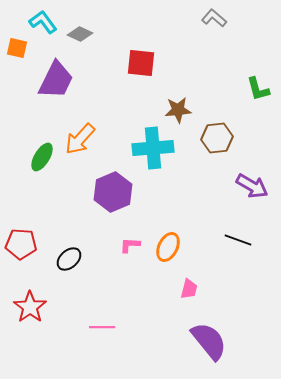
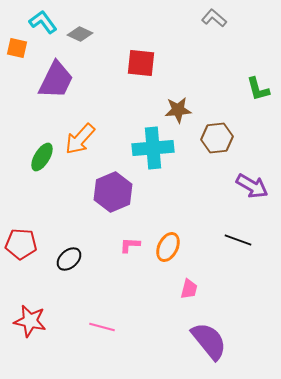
red star: moved 14 px down; rotated 24 degrees counterclockwise
pink line: rotated 15 degrees clockwise
